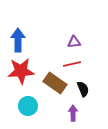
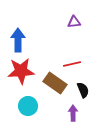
purple triangle: moved 20 px up
black semicircle: moved 1 px down
